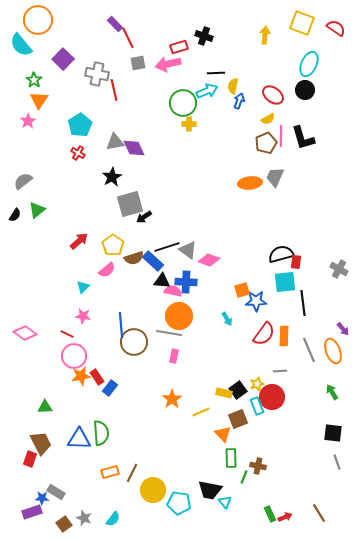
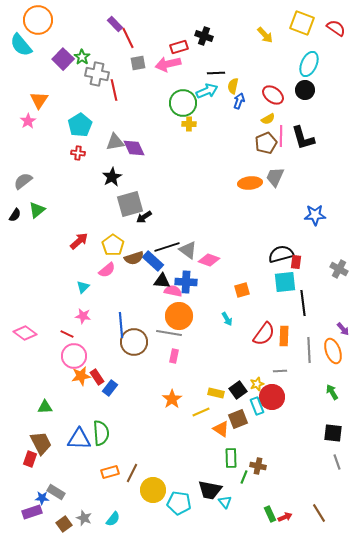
yellow arrow at (265, 35): rotated 132 degrees clockwise
green star at (34, 80): moved 48 px right, 23 px up
red cross at (78, 153): rotated 24 degrees counterclockwise
blue star at (256, 301): moved 59 px right, 86 px up
gray line at (309, 350): rotated 20 degrees clockwise
yellow rectangle at (224, 393): moved 8 px left
orange triangle at (223, 434): moved 2 px left, 5 px up; rotated 12 degrees counterclockwise
